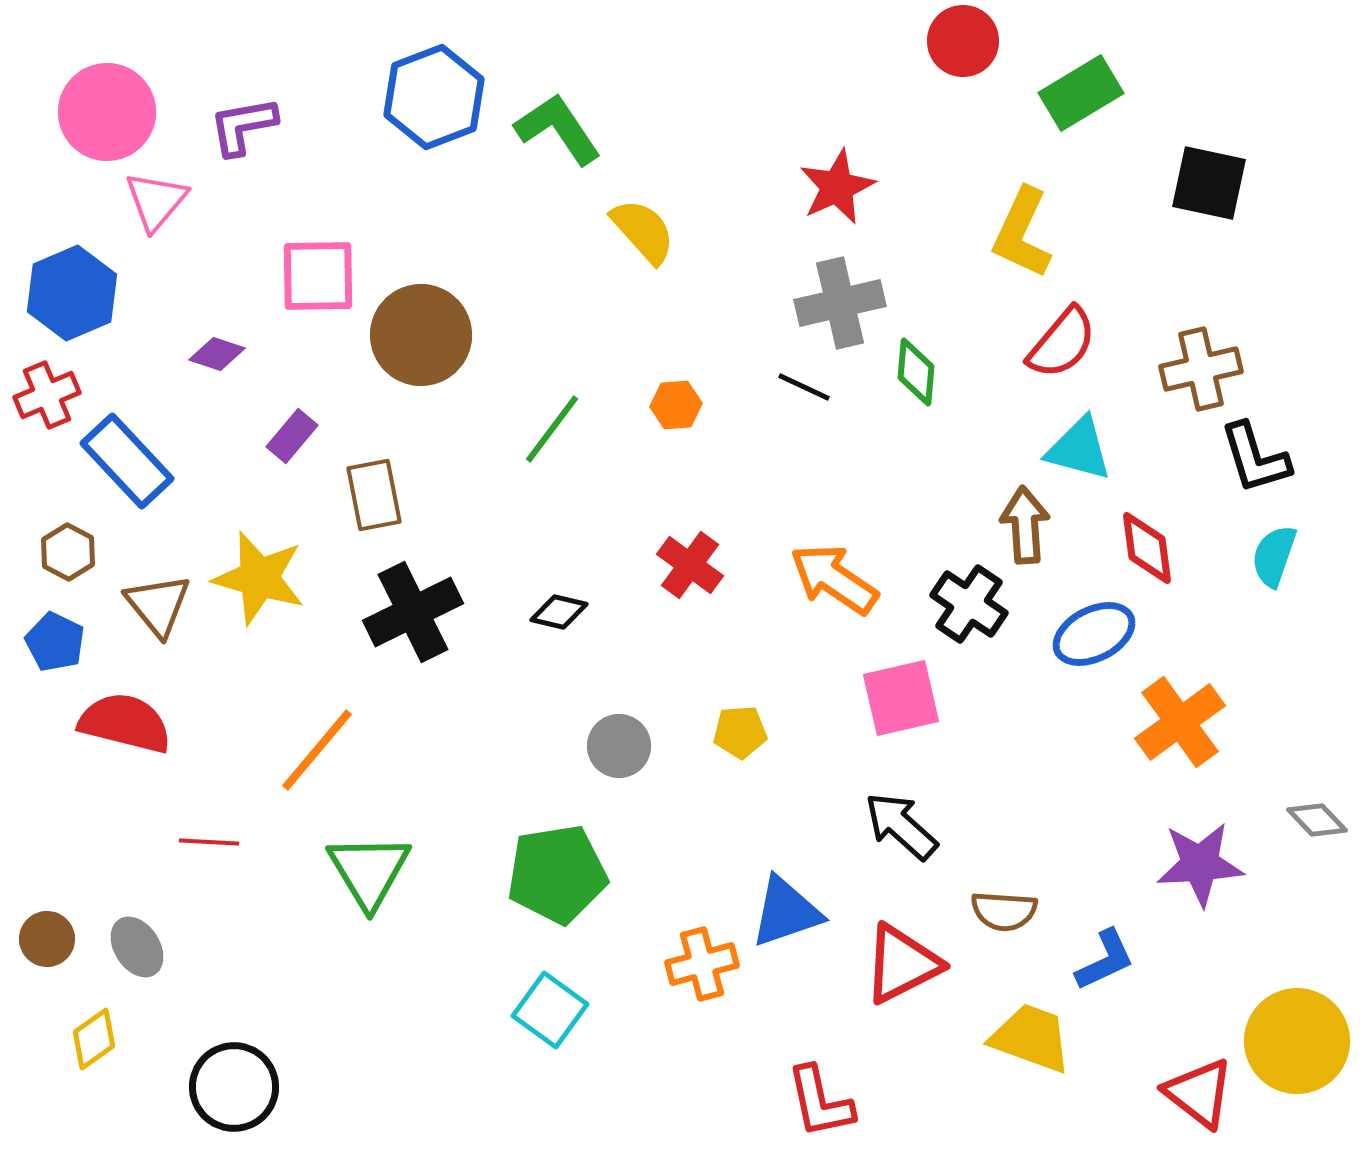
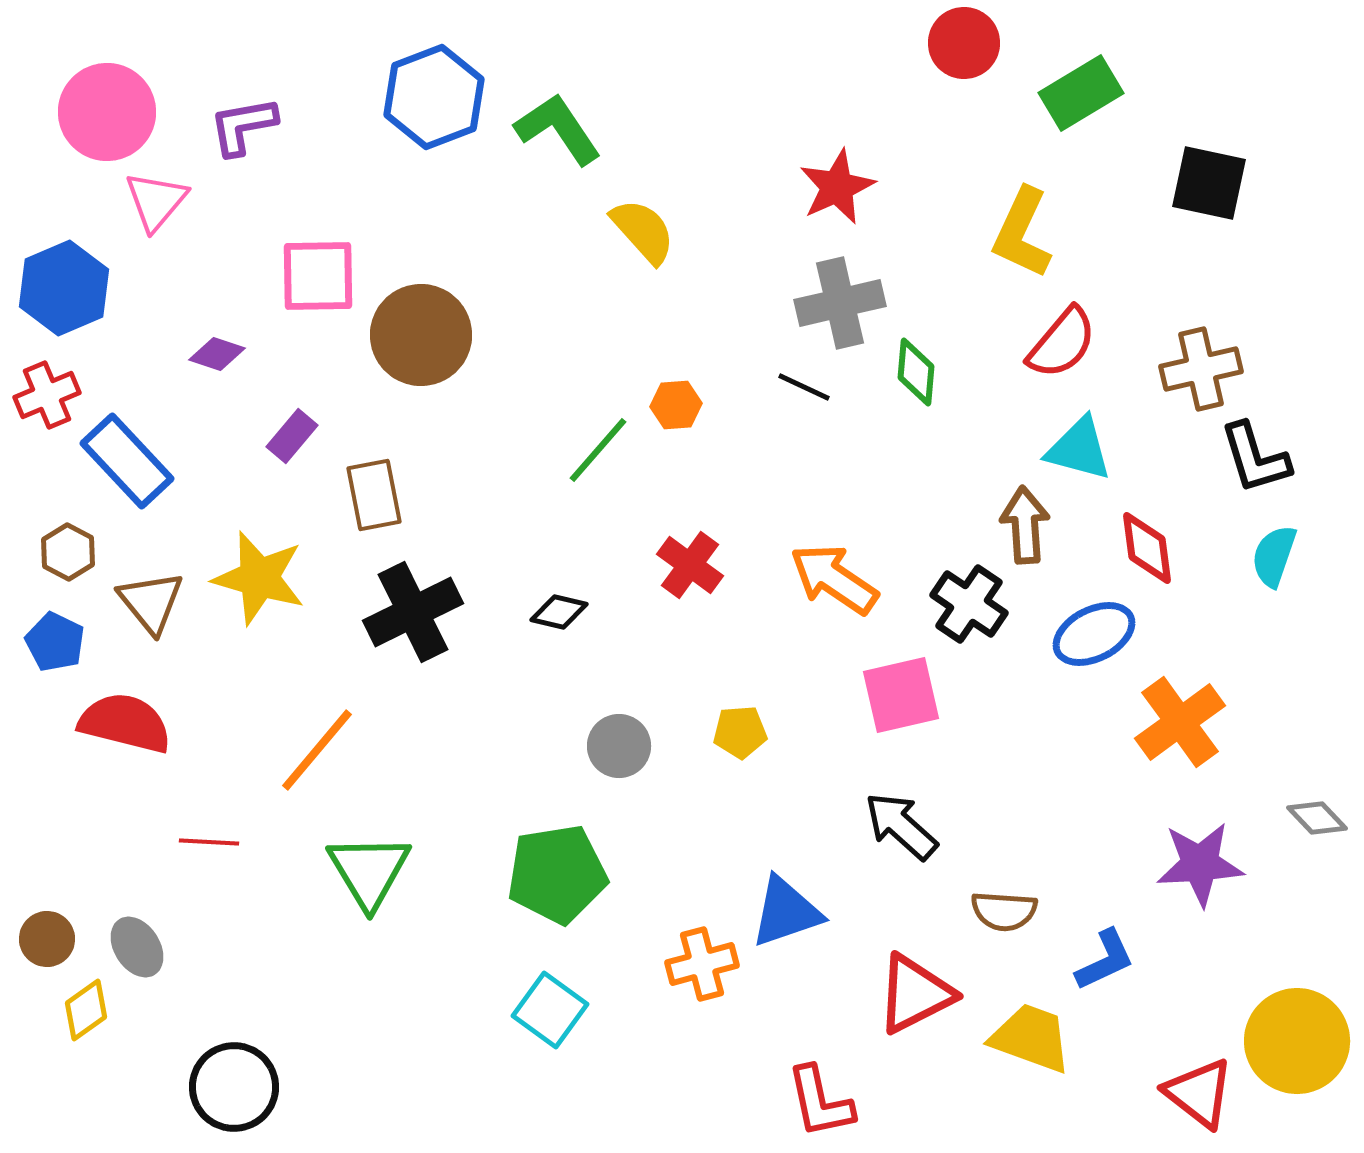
red circle at (963, 41): moved 1 px right, 2 px down
blue hexagon at (72, 293): moved 8 px left, 5 px up
green line at (552, 429): moved 46 px right, 21 px down; rotated 4 degrees clockwise
brown triangle at (158, 605): moved 7 px left, 3 px up
pink square at (901, 698): moved 3 px up
gray diamond at (1317, 820): moved 2 px up
red triangle at (902, 964): moved 13 px right, 30 px down
yellow diamond at (94, 1039): moved 8 px left, 29 px up
